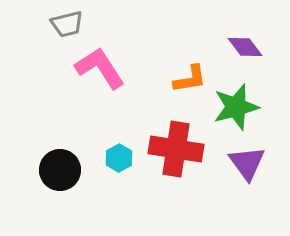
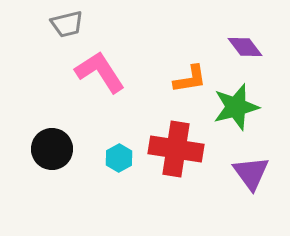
pink L-shape: moved 4 px down
purple triangle: moved 4 px right, 10 px down
black circle: moved 8 px left, 21 px up
